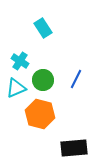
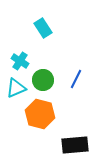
black rectangle: moved 1 px right, 3 px up
